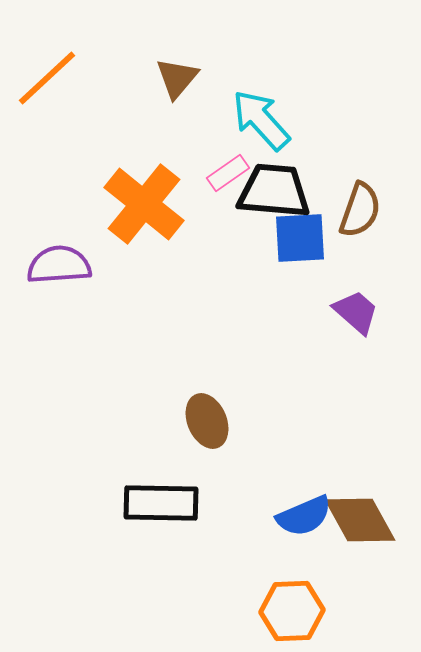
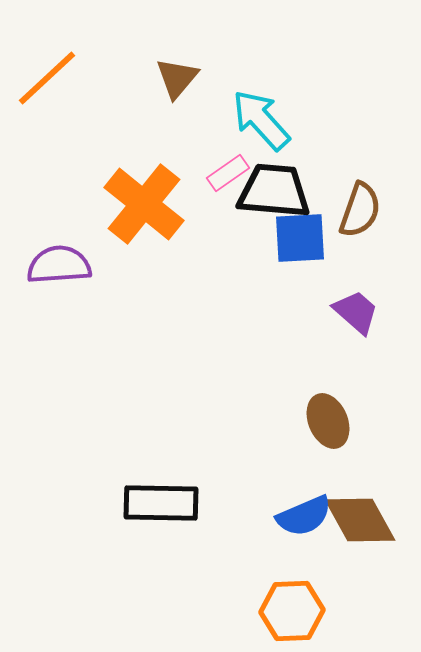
brown ellipse: moved 121 px right
